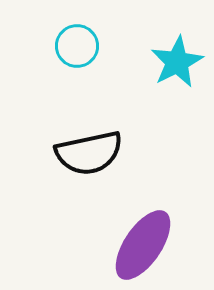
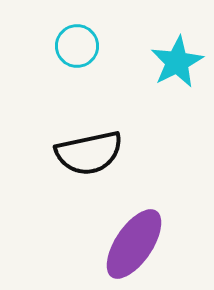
purple ellipse: moved 9 px left, 1 px up
